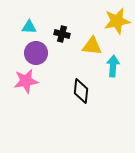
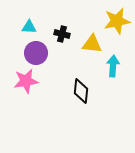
yellow triangle: moved 2 px up
